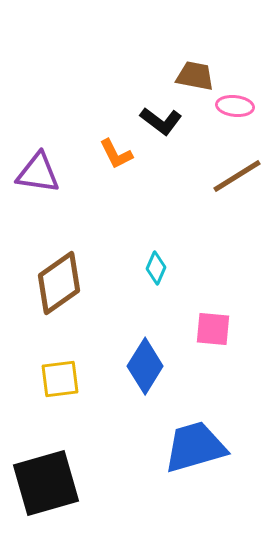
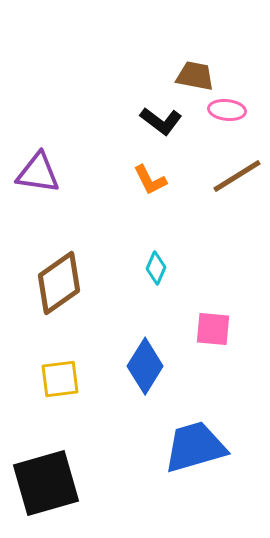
pink ellipse: moved 8 px left, 4 px down
orange L-shape: moved 34 px right, 26 px down
